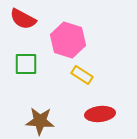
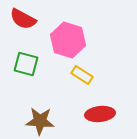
green square: rotated 15 degrees clockwise
